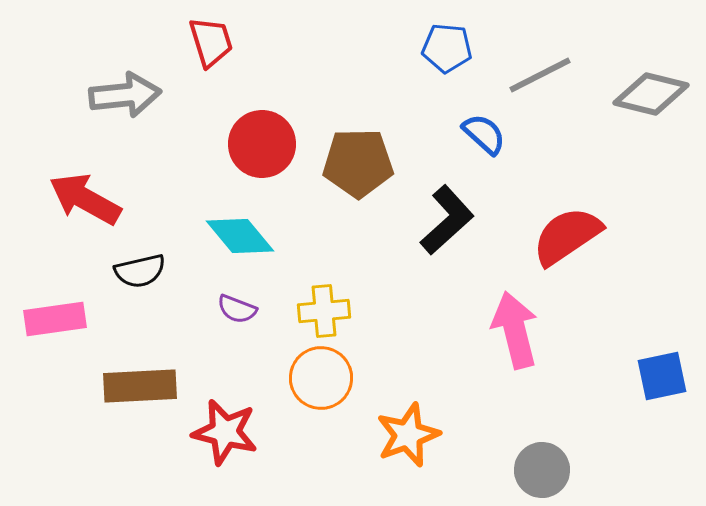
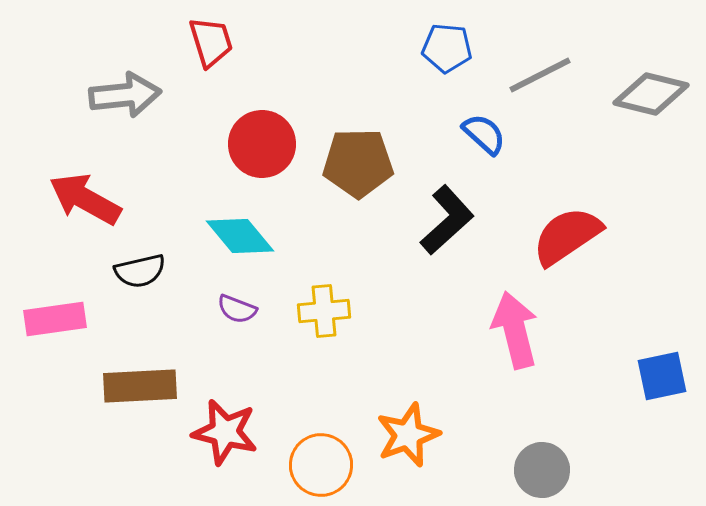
orange circle: moved 87 px down
